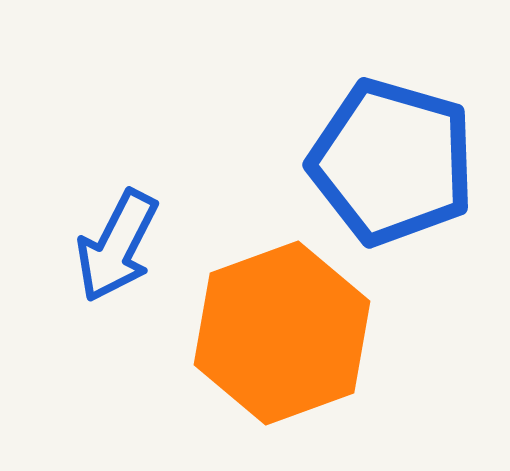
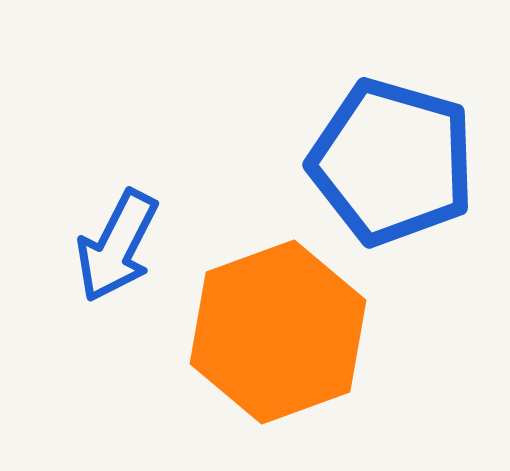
orange hexagon: moved 4 px left, 1 px up
